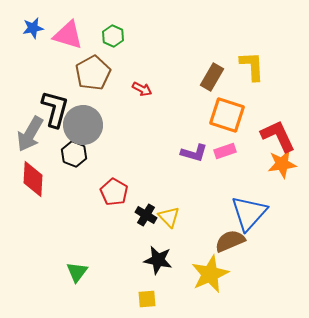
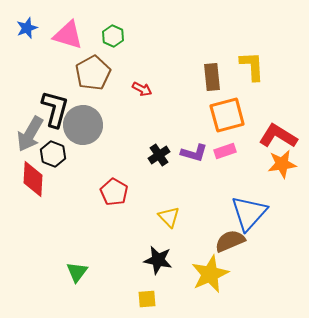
blue star: moved 6 px left; rotated 10 degrees counterclockwise
brown rectangle: rotated 36 degrees counterclockwise
orange square: rotated 33 degrees counterclockwise
red L-shape: rotated 33 degrees counterclockwise
black hexagon: moved 21 px left
black cross: moved 13 px right, 60 px up; rotated 25 degrees clockwise
